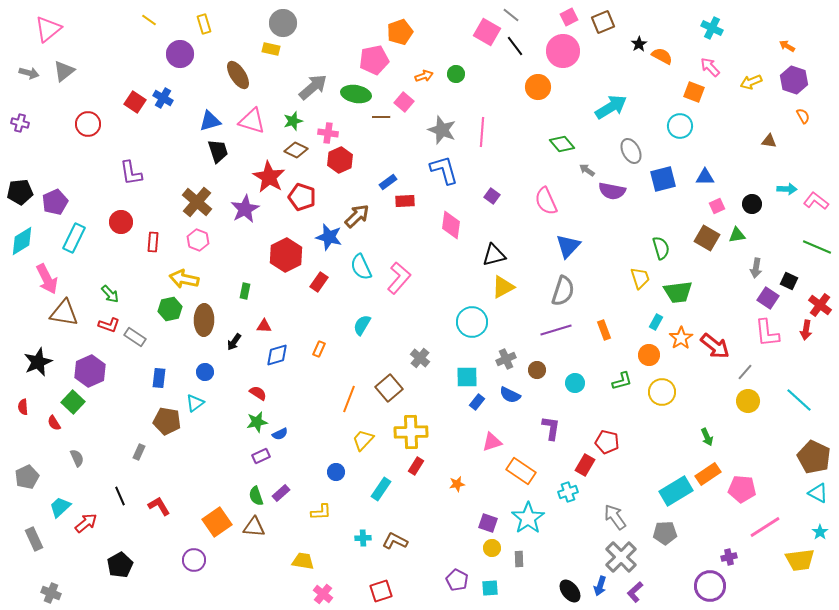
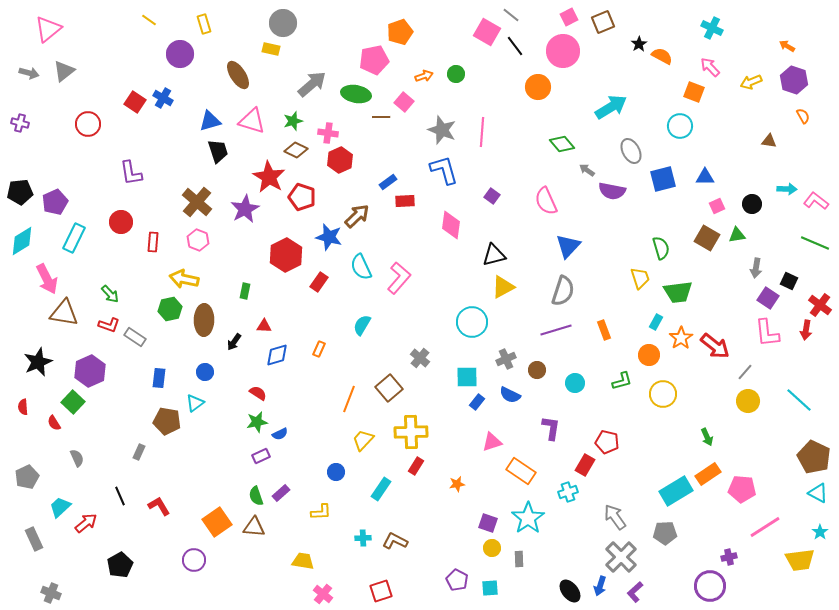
gray arrow at (313, 87): moved 1 px left, 3 px up
green line at (817, 247): moved 2 px left, 4 px up
yellow circle at (662, 392): moved 1 px right, 2 px down
